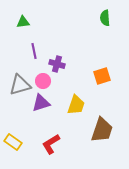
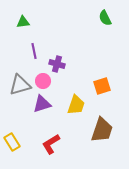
green semicircle: rotated 21 degrees counterclockwise
orange square: moved 10 px down
purple triangle: moved 1 px right, 1 px down
yellow rectangle: moved 1 px left; rotated 24 degrees clockwise
